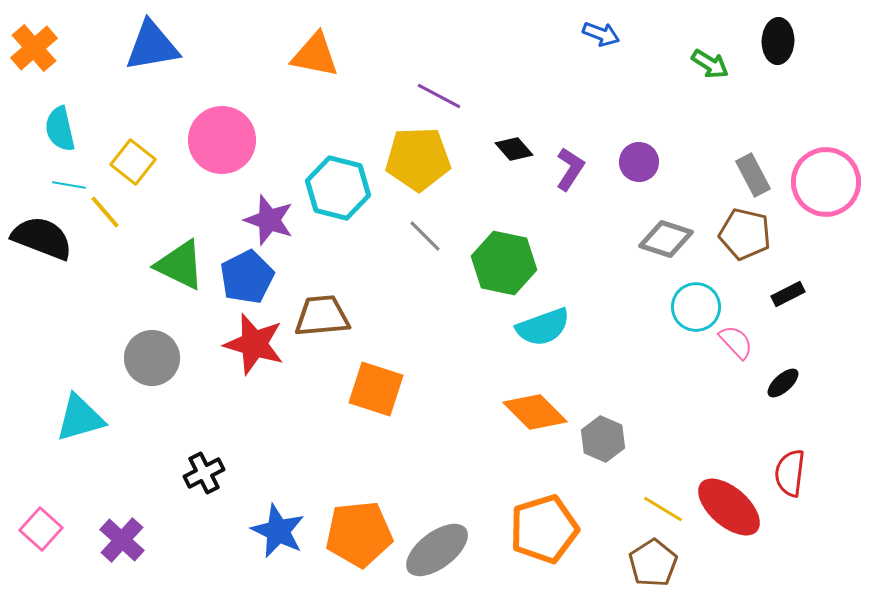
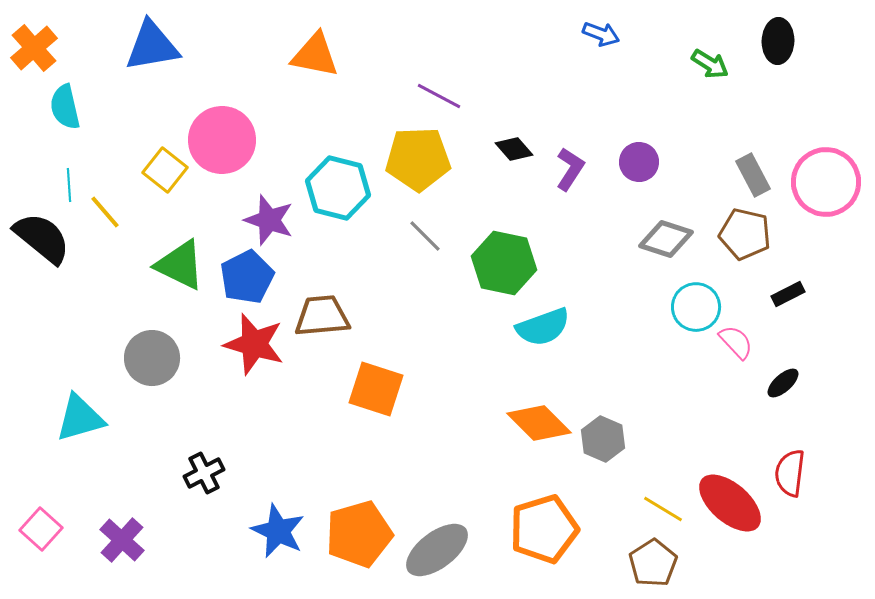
cyan semicircle at (60, 129): moved 5 px right, 22 px up
yellow square at (133, 162): moved 32 px right, 8 px down
cyan line at (69, 185): rotated 76 degrees clockwise
black semicircle at (42, 238): rotated 18 degrees clockwise
orange diamond at (535, 412): moved 4 px right, 11 px down
red ellipse at (729, 507): moved 1 px right, 4 px up
orange pentagon at (359, 534): rotated 10 degrees counterclockwise
